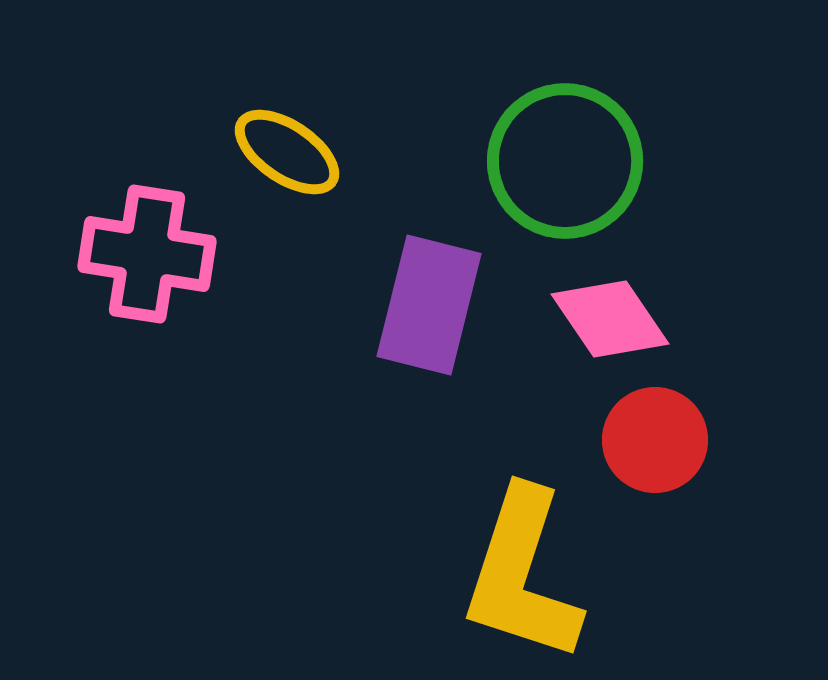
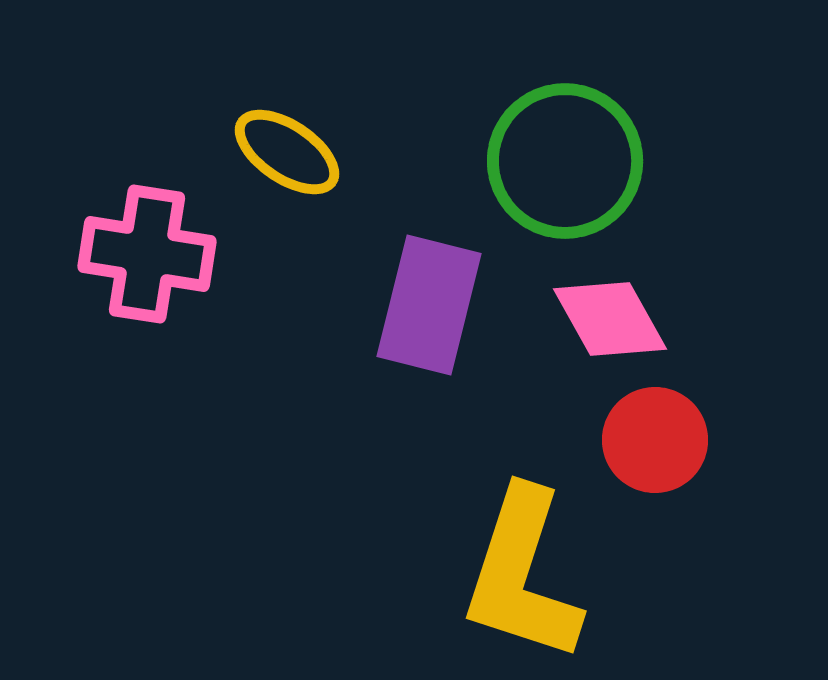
pink diamond: rotated 5 degrees clockwise
